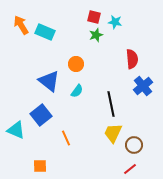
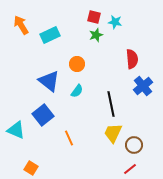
cyan rectangle: moved 5 px right, 3 px down; rotated 48 degrees counterclockwise
orange circle: moved 1 px right
blue square: moved 2 px right
orange line: moved 3 px right
orange square: moved 9 px left, 2 px down; rotated 32 degrees clockwise
